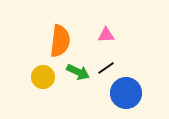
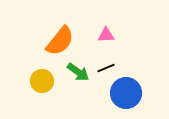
orange semicircle: rotated 32 degrees clockwise
black line: rotated 12 degrees clockwise
green arrow: rotated 10 degrees clockwise
yellow circle: moved 1 px left, 4 px down
